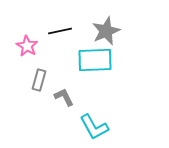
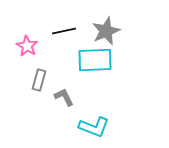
black line: moved 4 px right
cyan L-shape: rotated 40 degrees counterclockwise
